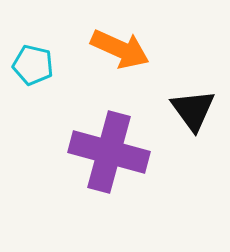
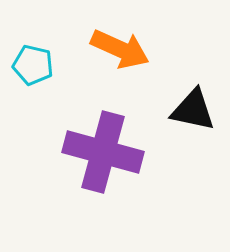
black triangle: rotated 42 degrees counterclockwise
purple cross: moved 6 px left
